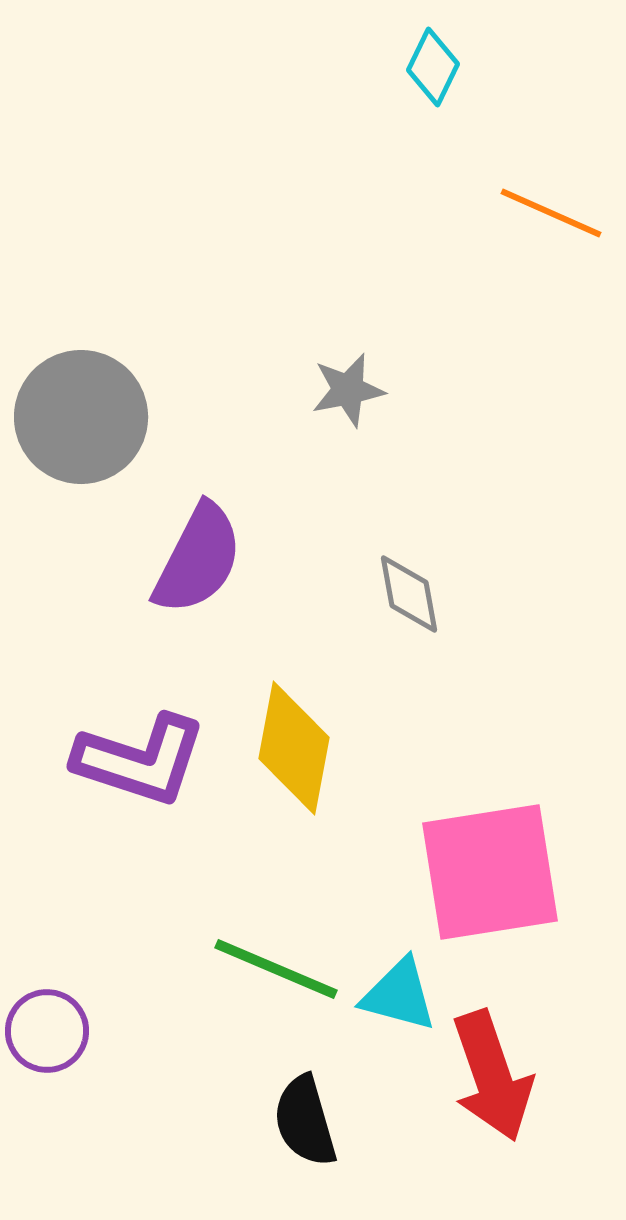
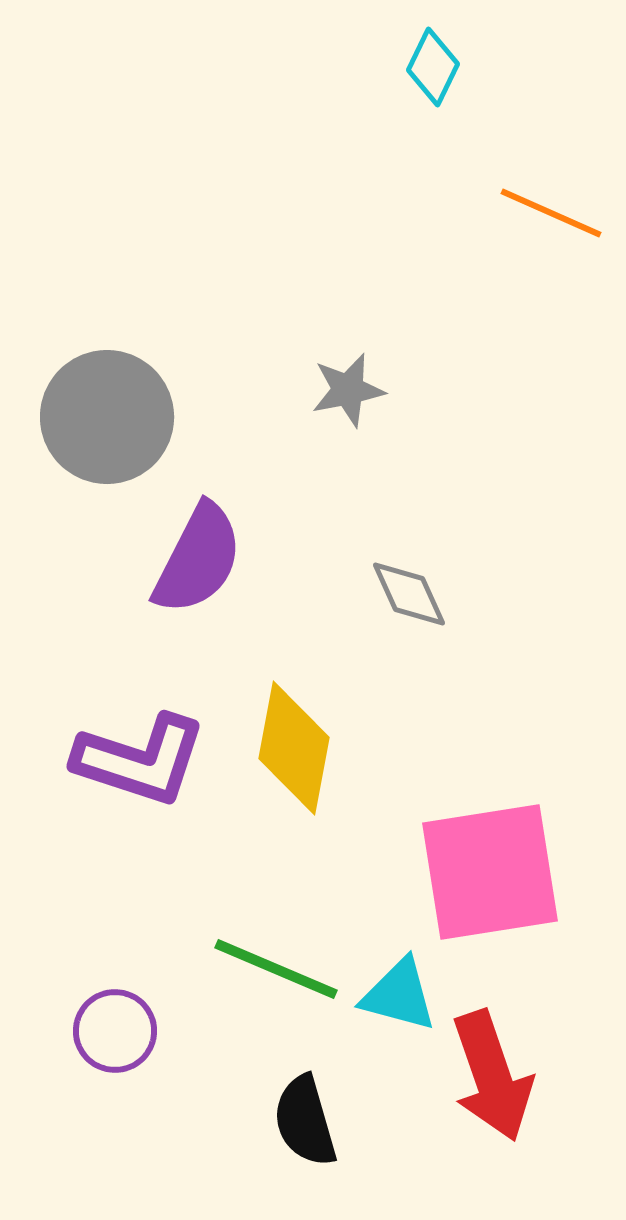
gray circle: moved 26 px right
gray diamond: rotated 14 degrees counterclockwise
purple circle: moved 68 px right
